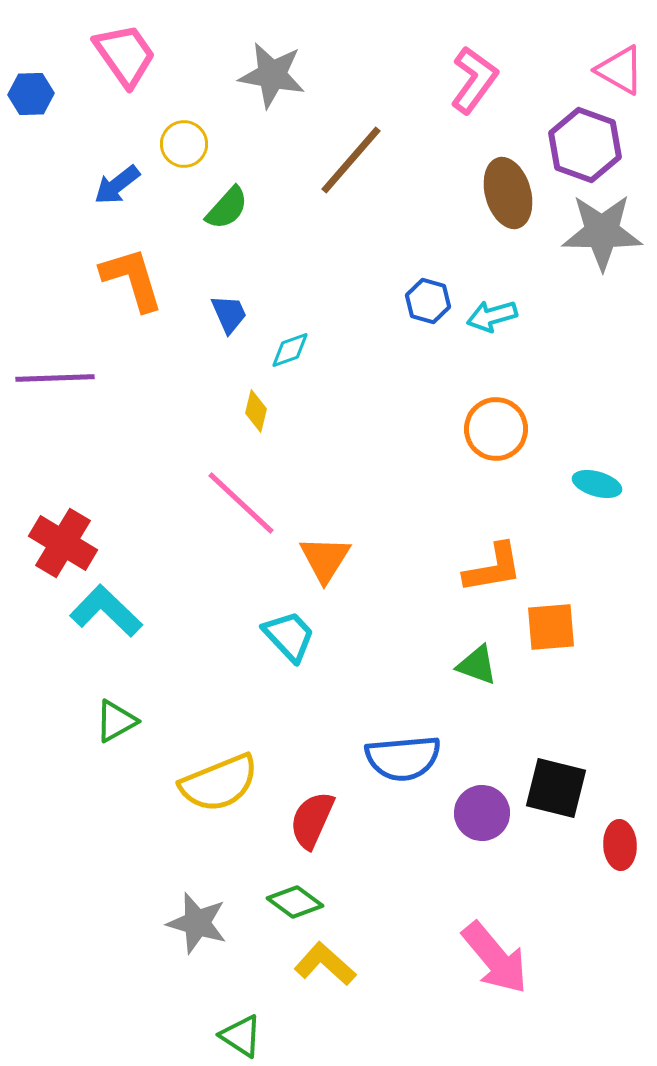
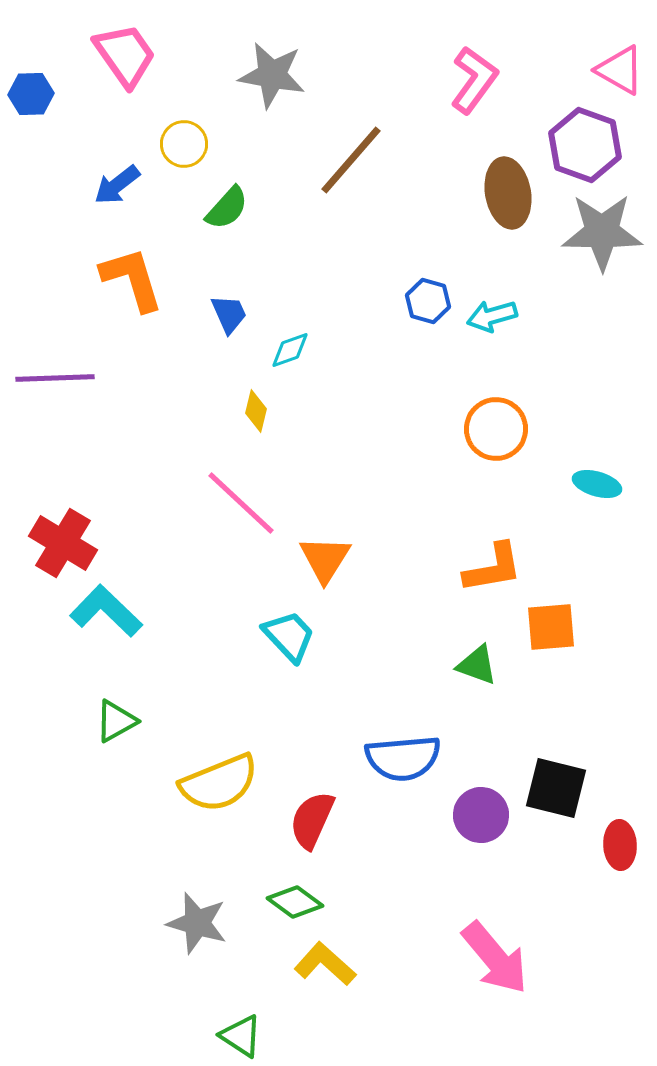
brown ellipse at (508, 193): rotated 6 degrees clockwise
purple circle at (482, 813): moved 1 px left, 2 px down
